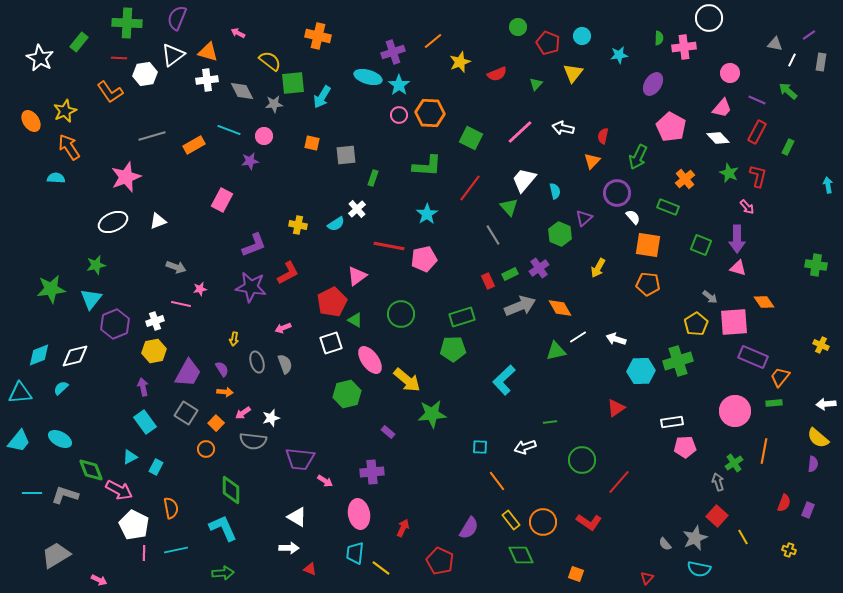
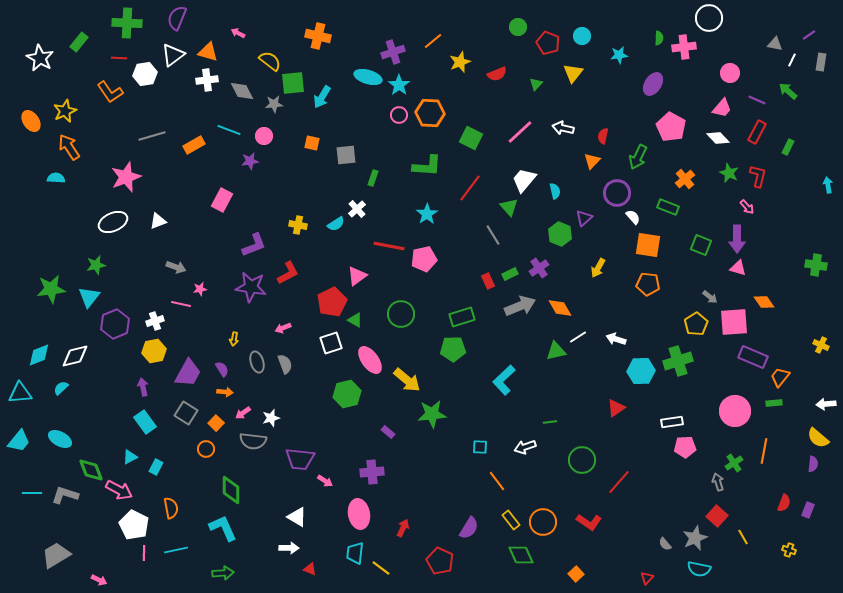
cyan triangle at (91, 299): moved 2 px left, 2 px up
orange square at (576, 574): rotated 28 degrees clockwise
